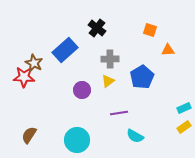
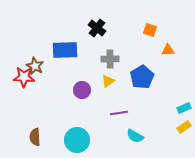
blue rectangle: rotated 40 degrees clockwise
brown star: moved 1 px right, 3 px down
brown semicircle: moved 6 px right, 2 px down; rotated 36 degrees counterclockwise
